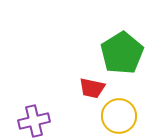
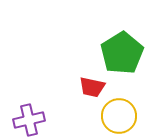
red trapezoid: moved 1 px up
purple cross: moved 5 px left, 1 px up
